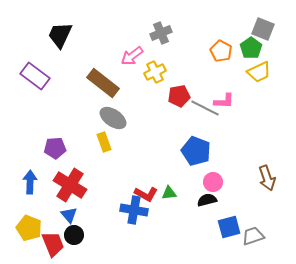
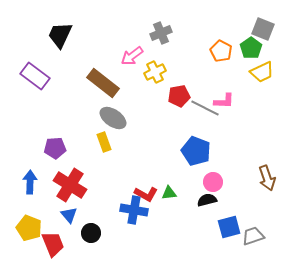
yellow trapezoid: moved 3 px right
black circle: moved 17 px right, 2 px up
